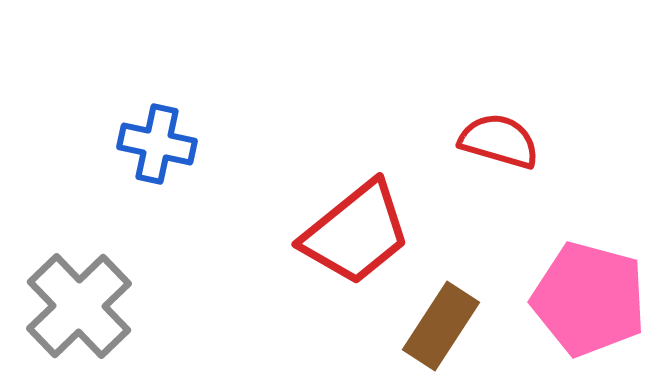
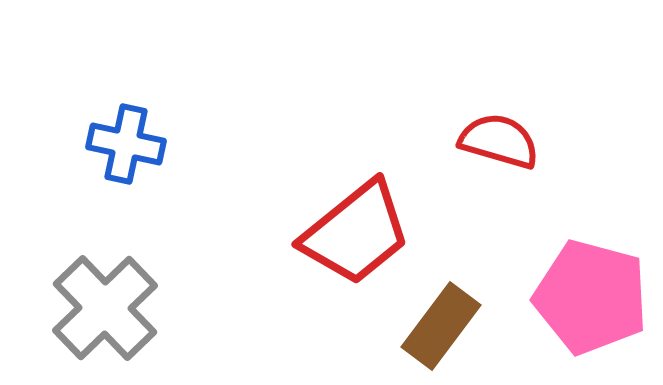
blue cross: moved 31 px left
pink pentagon: moved 2 px right, 2 px up
gray cross: moved 26 px right, 2 px down
brown rectangle: rotated 4 degrees clockwise
